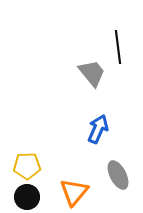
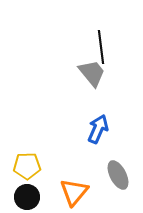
black line: moved 17 px left
